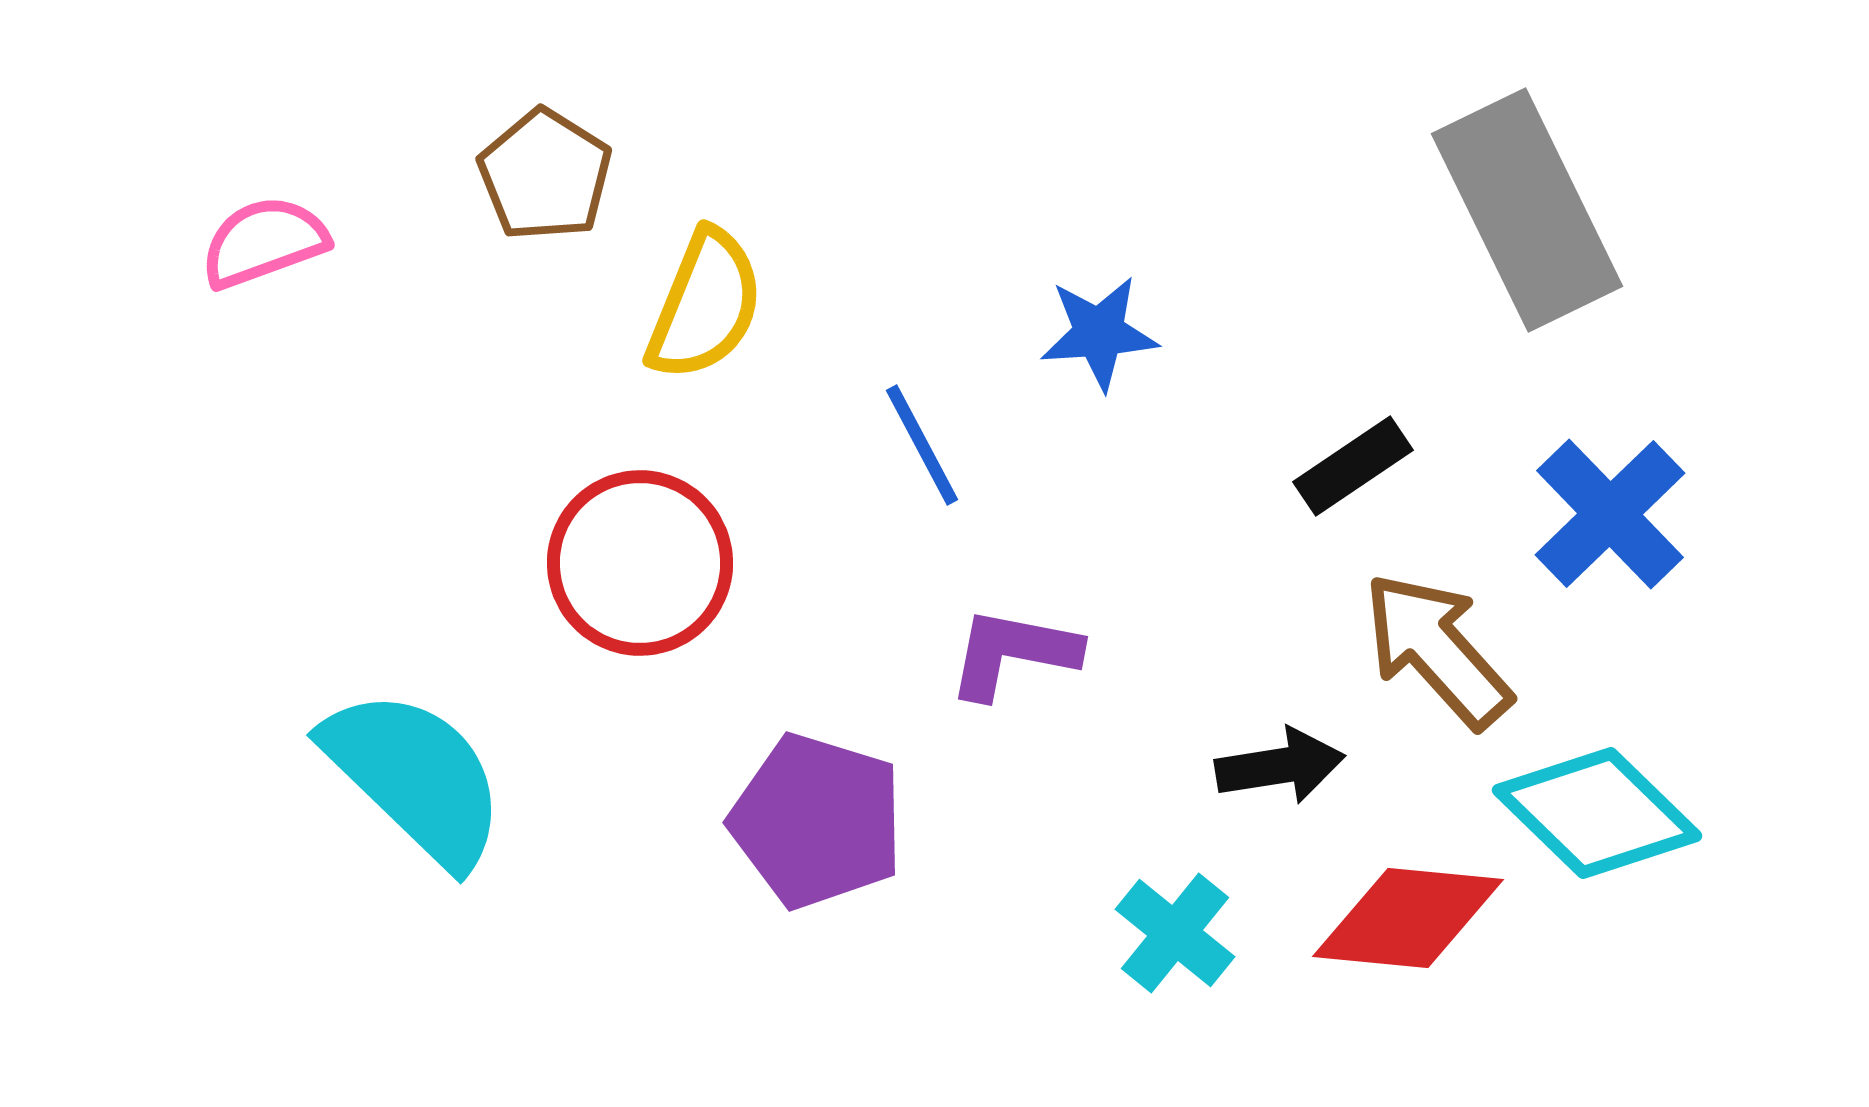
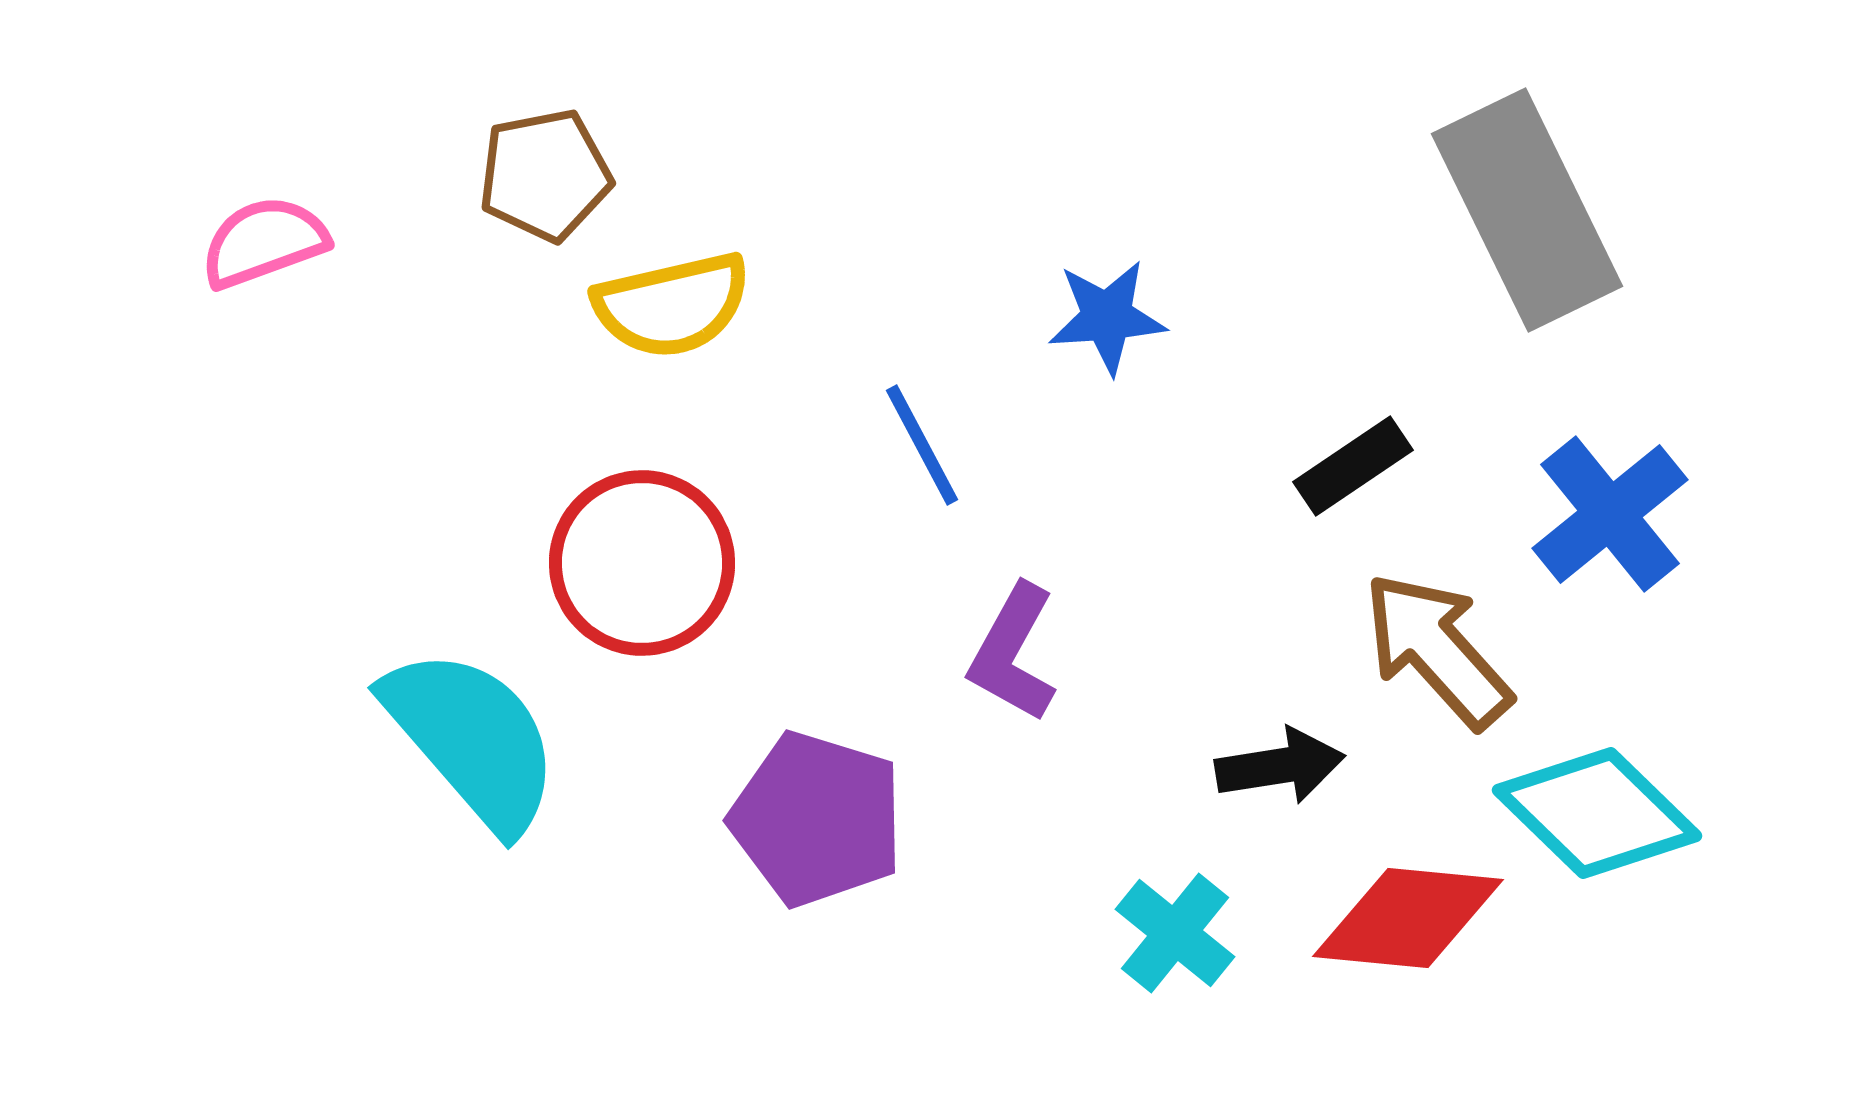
brown pentagon: rotated 29 degrees clockwise
yellow semicircle: moved 33 px left; rotated 55 degrees clockwise
blue star: moved 8 px right, 16 px up
blue cross: rotated 5 degrees clockwise
red circle: moved 2 px right
purple L-shape: rotated 72 degrees counterclockwise
cyan semicircle: moved 57 px right, 38 px up; rotated 5 degrees clockwise
purple pentagon: moved 2 px up
